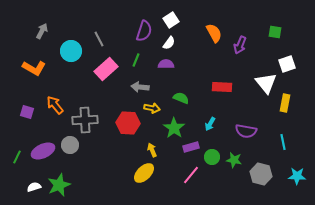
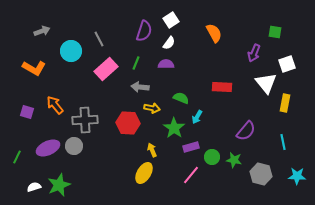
gray arrow at (42, 31): rotated 42 degrees clockwise
purple arrow at (240, 45): moved 14 px right, 8 px down
green line at (136, 60): moved 3 px down
cyan arrow at (210, 124): moved 13 px left, 7 px up
purple semicircle at (246, 131): rotated 60 degrees counterclockwise
gray circle at (70, 145): moved 4 px right, 1 px down
purple ellipse at (43, 151): moved 5 px right, 3 px up
yellow ellipse at (144, 173): rotated 15 degrees counterclockwise
